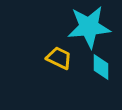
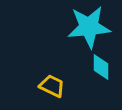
yellow trapezoid: moved 7 px left, 28 px down
